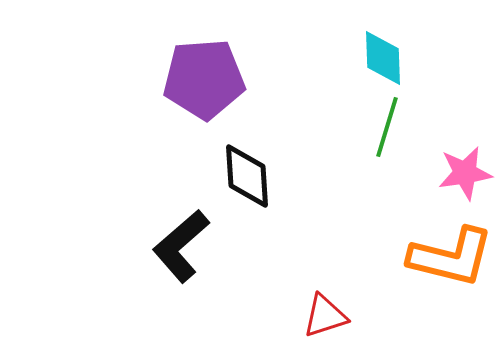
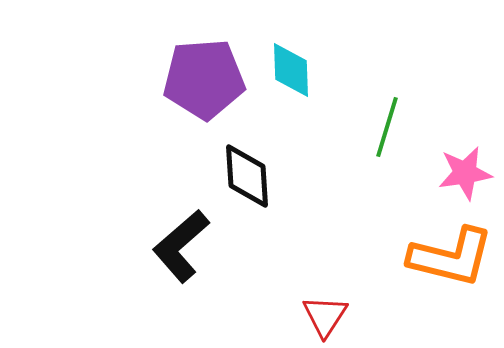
cyan diamond: moved 92 px left, 12 px down
red triangle: rotated 39 degrees counterclockwise
